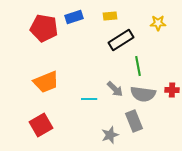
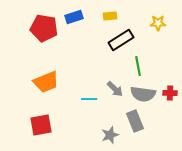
red cross: moved 2 px left, 3 px down
gray rectangle: moved 1 px right
red square: rotated 20 degrees clockwise
